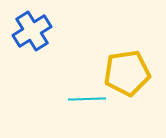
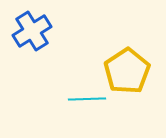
yellow pentagon: moved 2 px up; rotated 24 degrees counterclockwise
